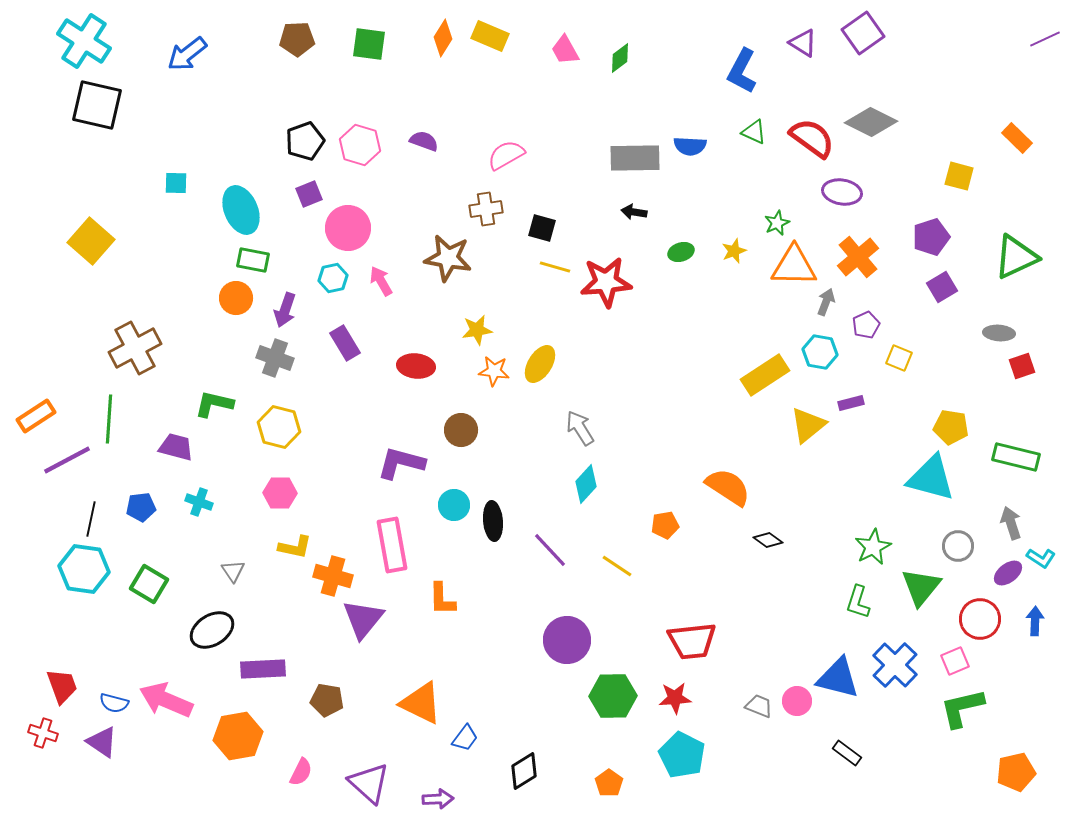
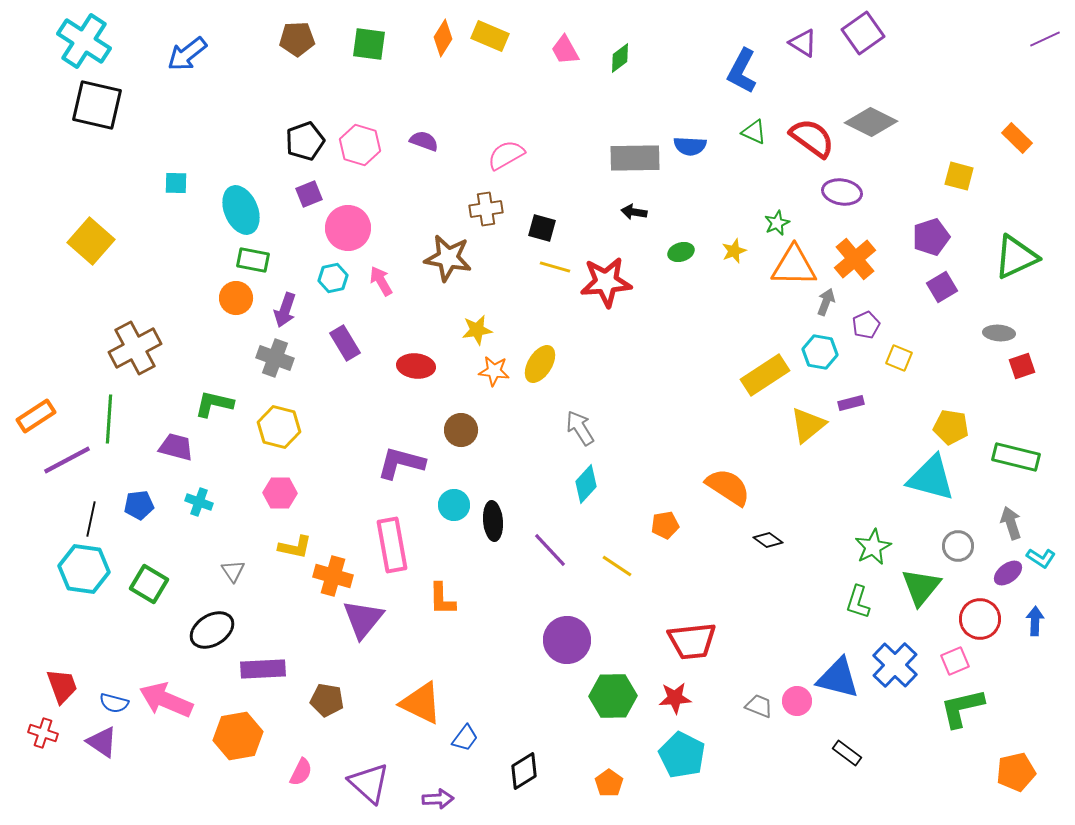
orange cross at (858, 257): moved 3 px left, 2 px down
blue pentagon at (141, 507): moved 2 px left, 2 px up
